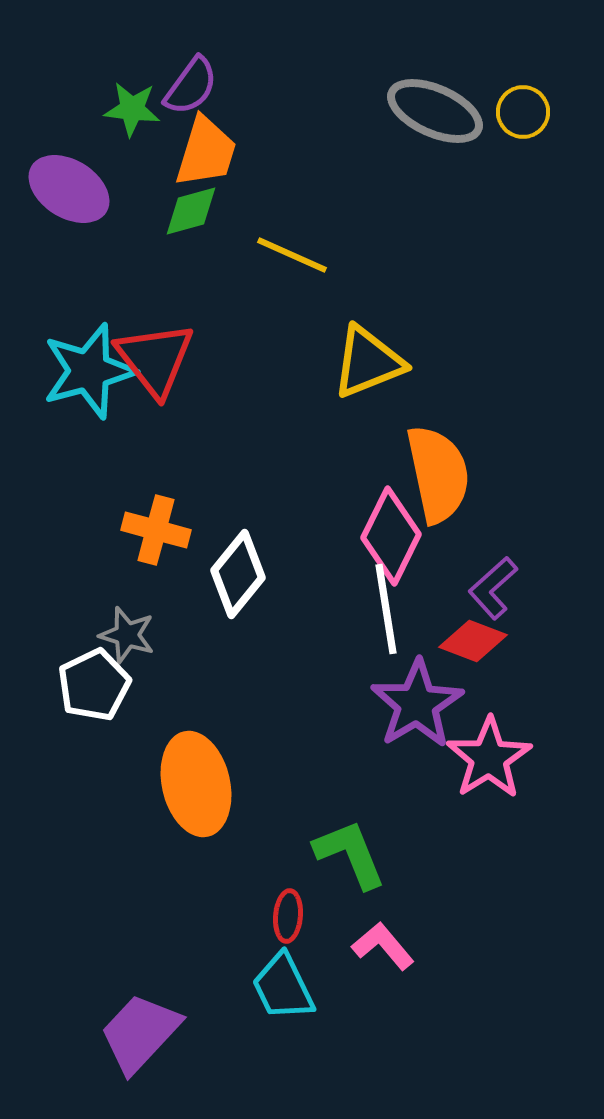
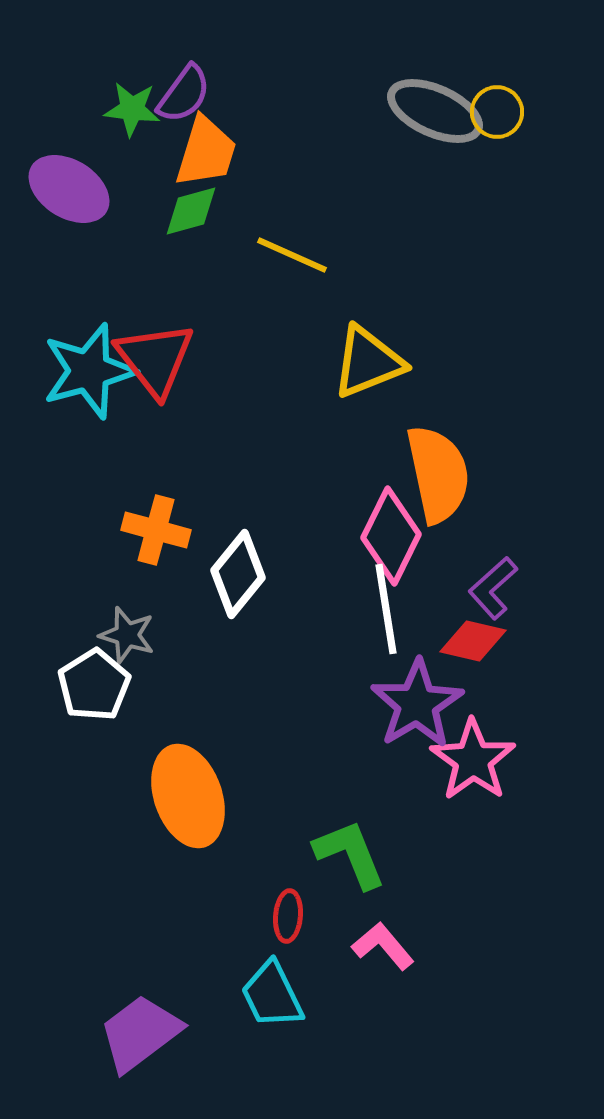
purple semicircle: moved 7 px left, 8 px down
yellow circle: moved 26 px left
red diamond: rotated 8 degrees counterclockwise
white pentagon: rotated 6 degrees counterclockwise
pink star: moved 16 px left, 2 px down; rotated 4 degrees counterclockwise
orange ellipse: moved 8 px left, 12 px down; rotated 6 degrees counterclockwise
cyan trapezoid: moved 11 px left, 8 px down
purple trapezoid: rotated 10 degrees clockwise
